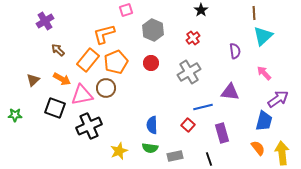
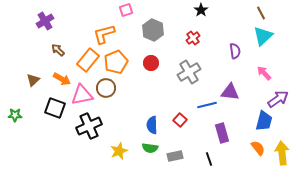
brown line: moved 7 px right; rotated 24 degrees counterclockwise
blue line: moved 4 px right, 2 px up
red square: moved 8 px left, 5 px up
